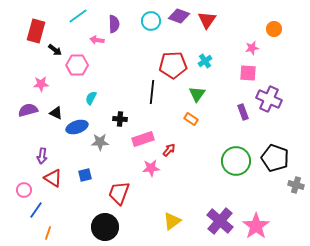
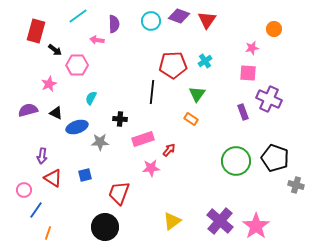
pink star at (41, 84): moved 8 px right; rotated 21 degrees counterclockwise
